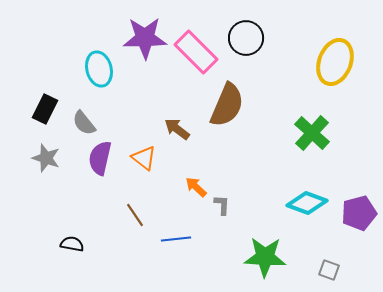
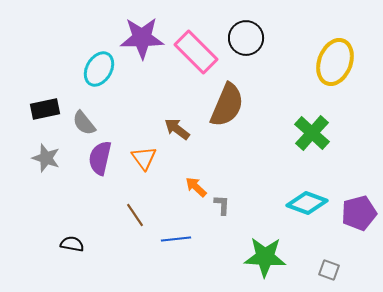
purple star: moved 3 px left
cyan ellipse: rotated 44 degrees clockwise
black rectangle: rotated 52 degrees clockwise
orange triangle: rotated 16 degrees clockwise
